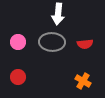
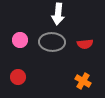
pink circle: moved 2 px right, 2 px up
